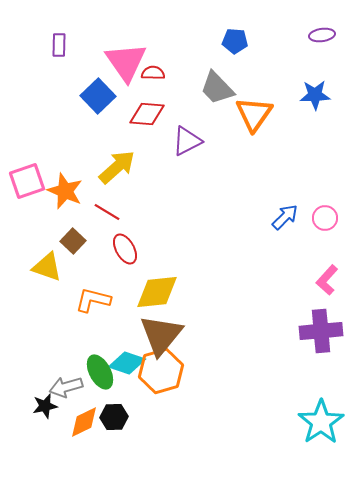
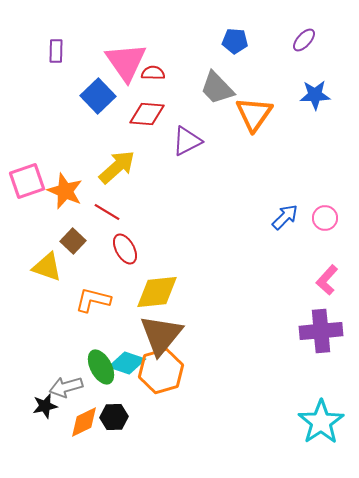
purple ellipse: moved 18 px left, 5 px down; rotated 40 degrees counterclockwise
purple rectangle: moved 3 px left, 6 px down
green ellipse: moved 1 px right, 5 px up
